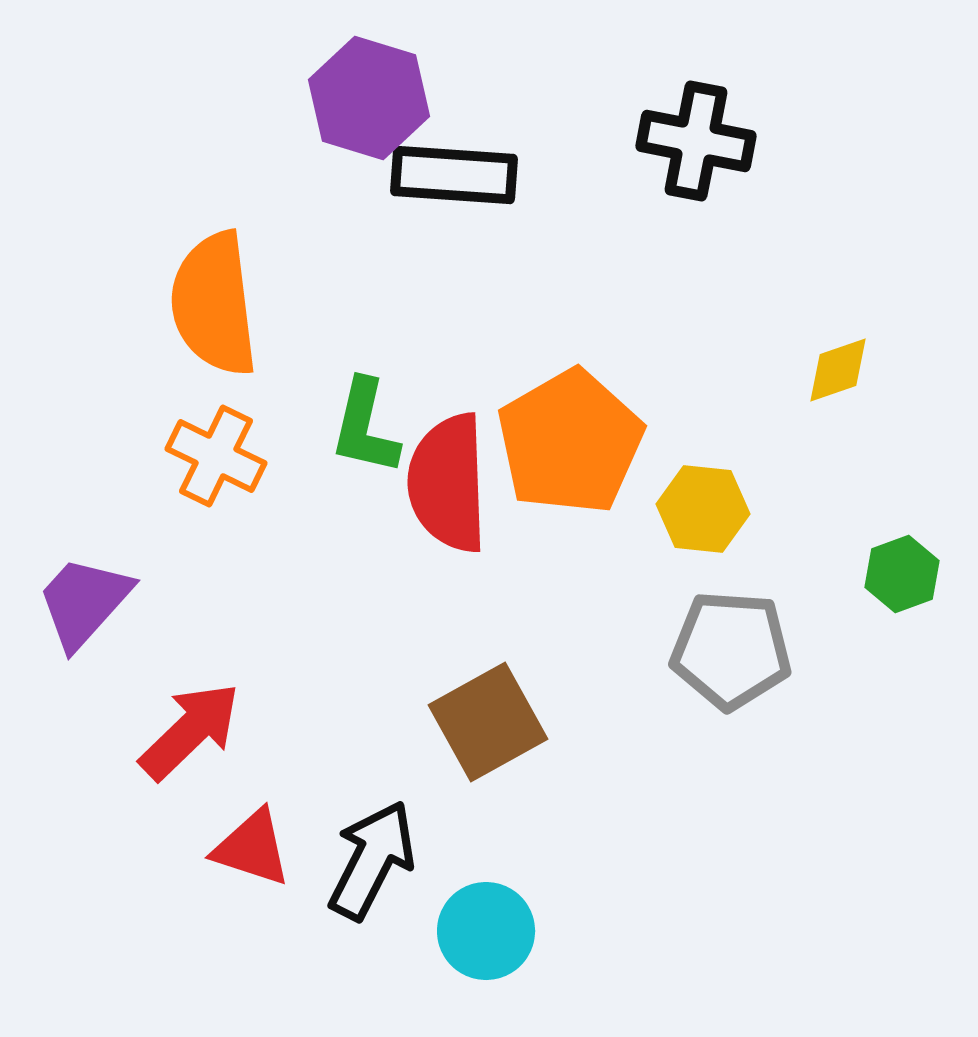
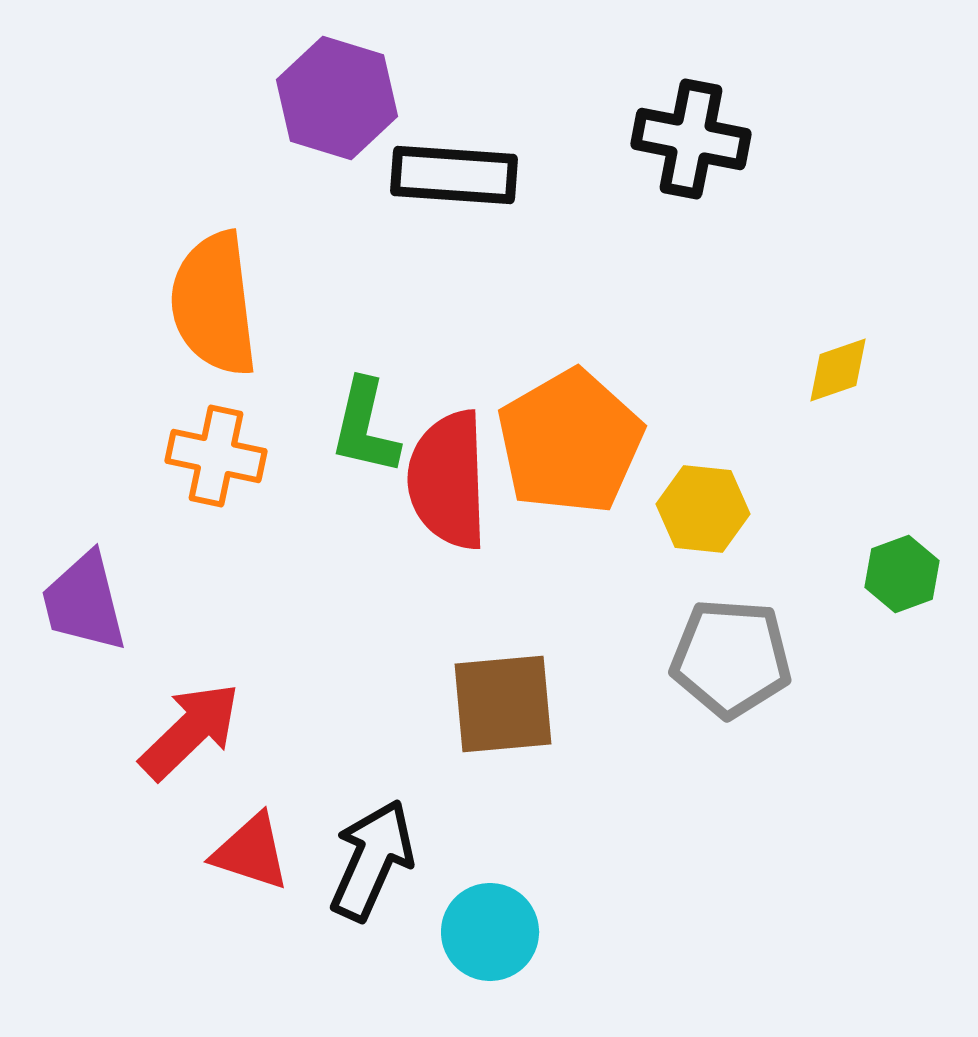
purple hexagon: moved 32 px left
black cross: moved 5 px left, 2 px up
orange cross: rotated 14 degrees counterclockwise
red semicircle: moved 3 px up
purple trapezoid: rotated 56 degrees counterclockwise
gray pentagon: moved 8 px down
brown square: moved 15 px right, 18 px up; rotated 24 degrees clockwise
red triangle: moved 1 px left, 4 px down
black arrow: rotated 3 degrees counterclockwise
cyan circle: moved 4 px right, 1 px down
